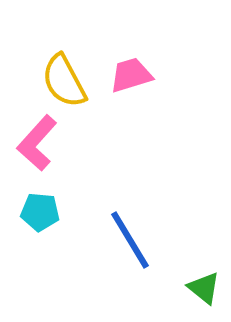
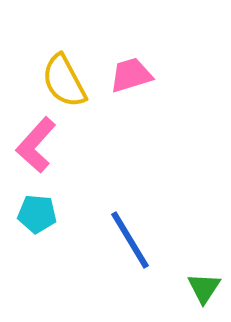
pink L-shape: moved 1 px left, 2 px down
cyan pentagon: moved 3 px left, 2 px down
green triangle: rotated 24 degrees clockwise
